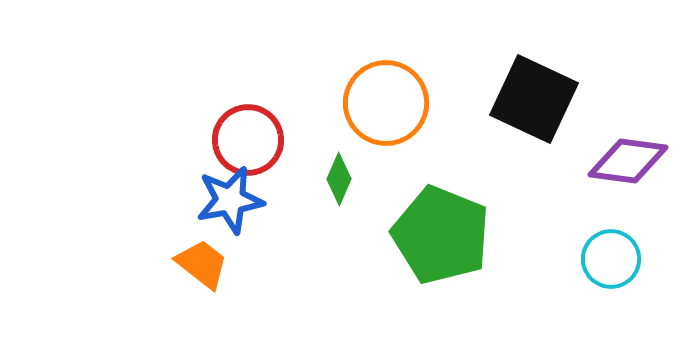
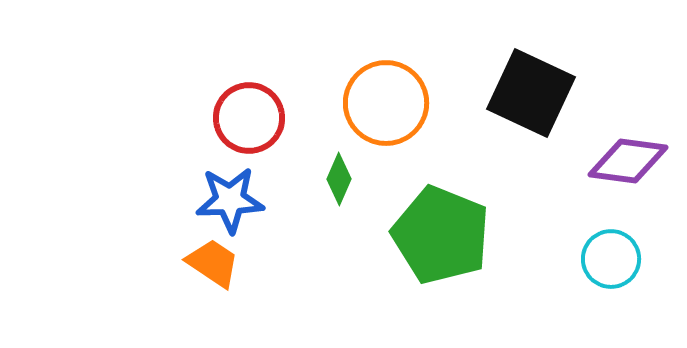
black square: moved 3 px left, 6 px up
red circle: moved 1 px right, 22 px up
blue star: rotated 8 degrees clockwise
orange trapezoid: moved 11 px right, 1 px up; rotated 4 degrees counterclockwise
